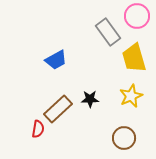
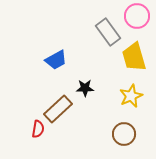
yellow trapezoid: moved 1 px up
black star: moved 5 px left, 11 px up
brown circle: moved 4 px up
